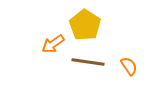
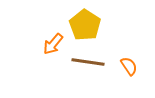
orange arrow: rotated 15 degrees counterclockwise
